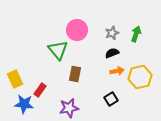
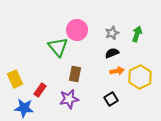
green arrow: moved 1 px right
green triangle: moved 3 px up
yellow hexagon: rotated 15 degrees counterclockwise
blue star: moved 4 px down
purple star: moved 9 px up
